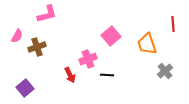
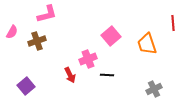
red line: moved 1 px up
pink semicircle: moved 5 px left, 4 px up
brown cross: moved 6 px up
gray cross: moved 11 px left, 18 px down; rotated 14 degrees clockwise
purple square: moved 1 px right, 2 px up
